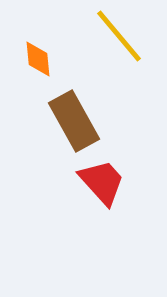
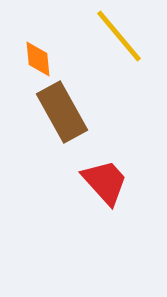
brown rectangle: moved 12 px left, 9 px up
red trapezoid: moved 3 px right
